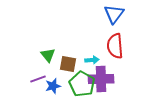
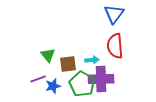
brown square: rotated 18 degrees counterclockwise
